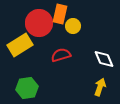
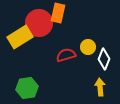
orange rectangle: moved 2 px left, 1 px up
yellow circle: moved 15 px right, 21 px down
yellow rectangle: moved 8 px up
red semicircle: moved 5 px right
white diamond: rotated 45 degrees clockwise
yellow arrow: rotated 24 degrees counterclockwise
